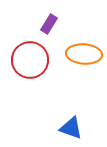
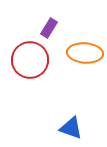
purple rectangle: moved 4 px down
orange ellipse: moved 1 px right, 1 px up
